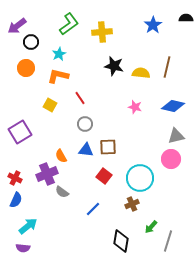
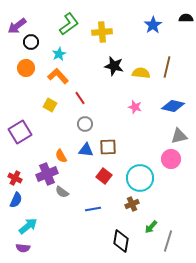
orange L-shape: rotated 35 degrees clockwise
gray triangle: moved 3 px right
blue line: rotated 35 degrees clockwise
